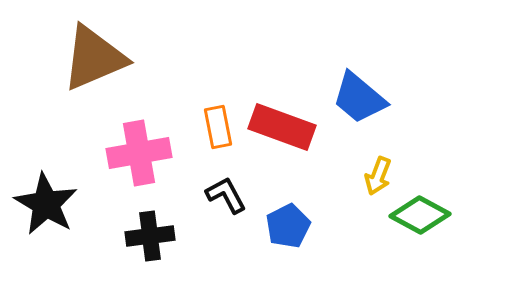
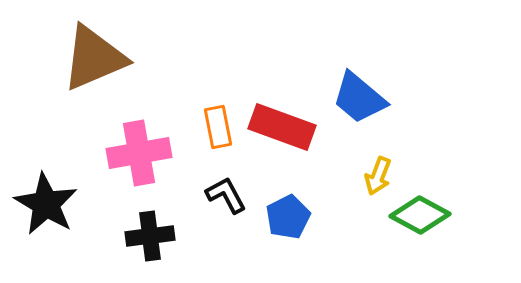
blue pentagon: moved 9 px up
